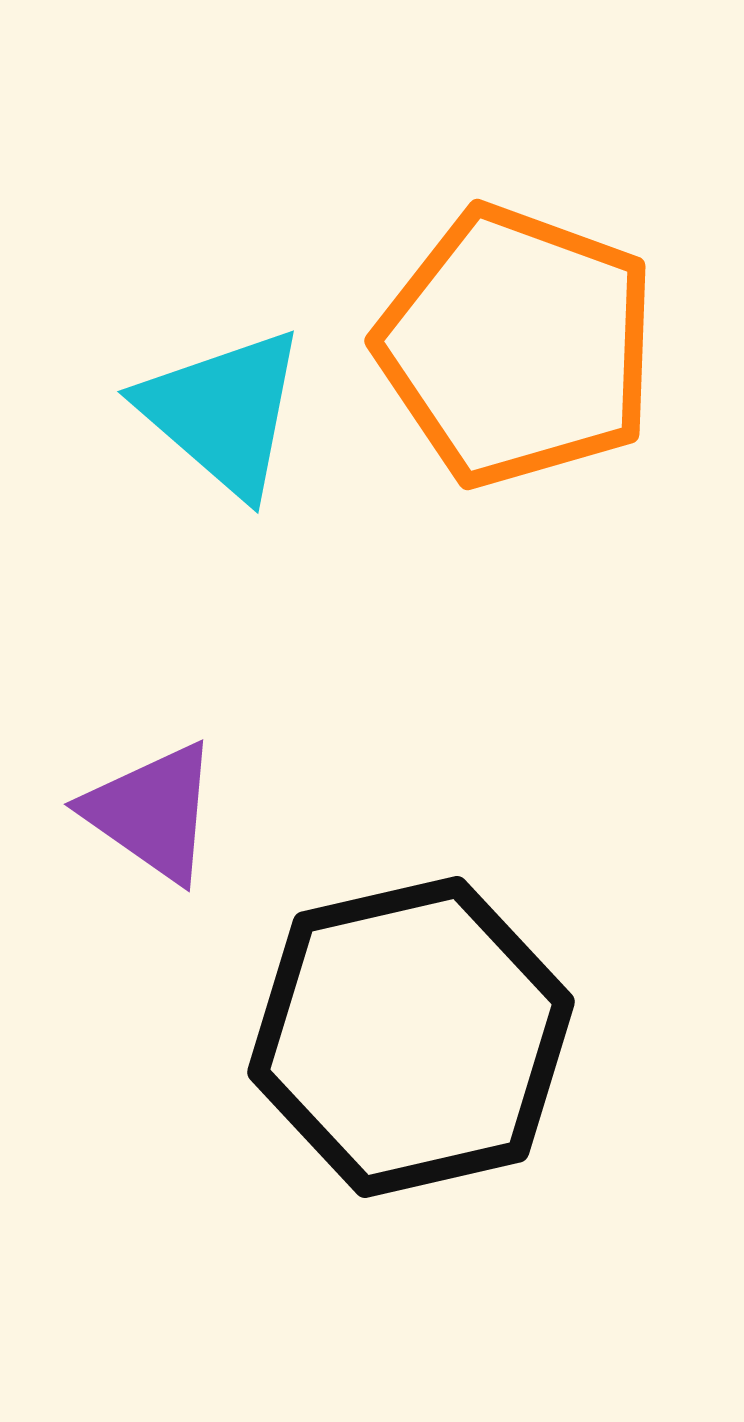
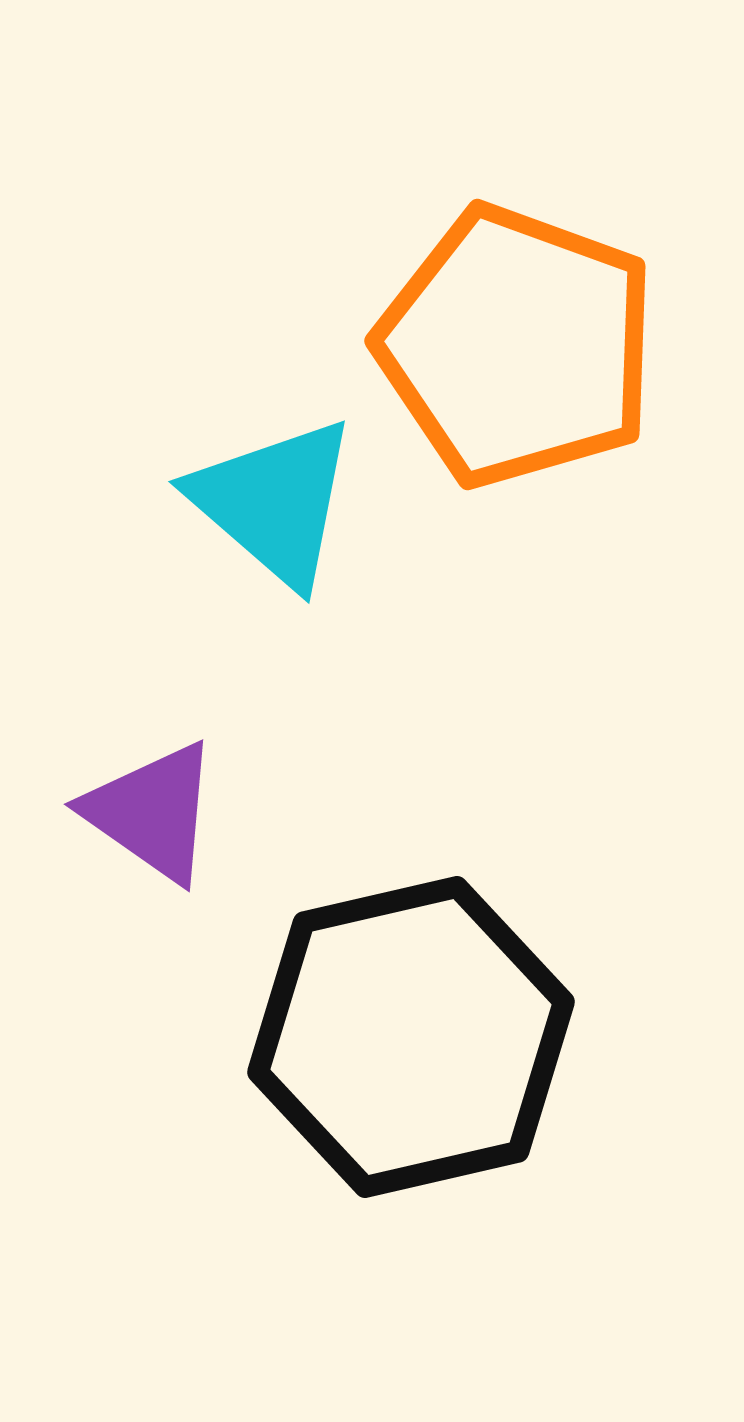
cyan triangle: moved 51 px right, 90 px down
